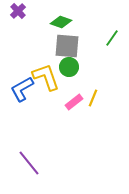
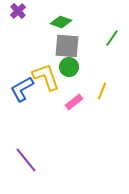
yellow line: moved 9 px right, 7 px up
purple line: moved 3 px left, 3 px up
